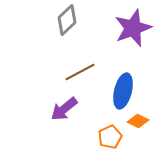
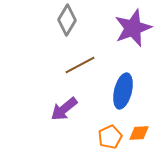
gray diamond: rotated 16 degrees counterclockwise
brown line: moved 7 px up
orange diamond: moved 1 px right, 12 px down; rotated 30 degrees counterclockwise
